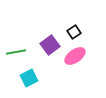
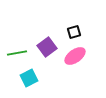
black square: rotated 16 degrees clockwise
purple square: moved 3 px left, 2 px down
green line: moved 1 px right, 1 px down
